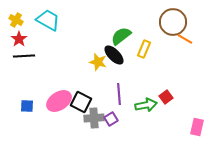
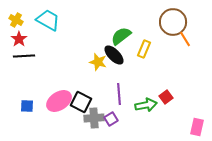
orange line: rotated 28 degrees clockwise
